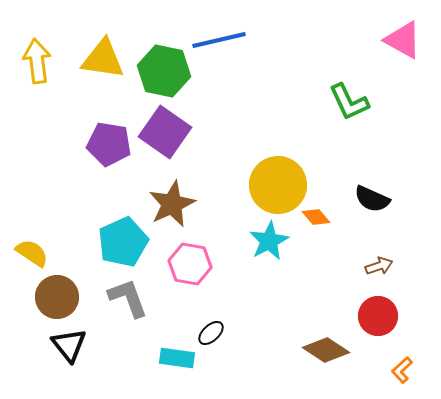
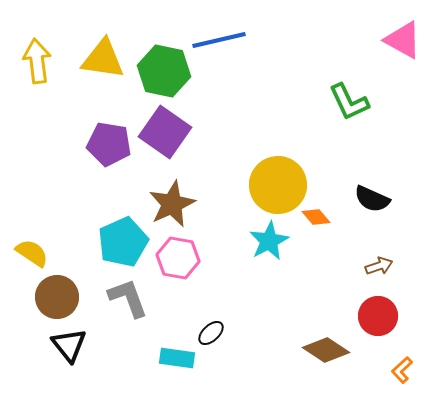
pink hexagon: moved 12 px left, 6 px up
